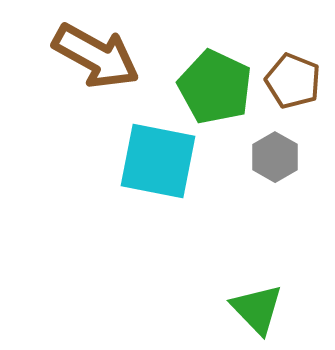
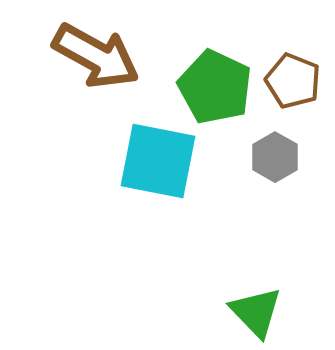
green triangle: moved 1 px left, 3 px down
